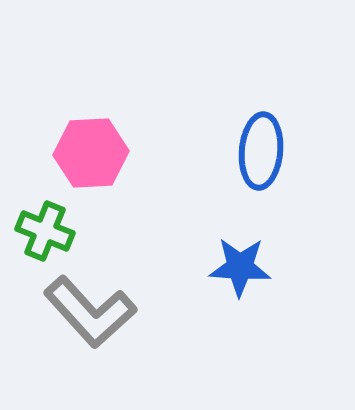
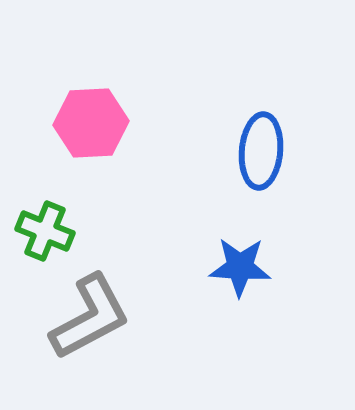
pink hexagon: moved 30 px up
gray L-shape: moved 5 px down; rotated 76 degrees counterclockwise
